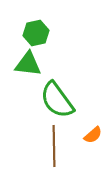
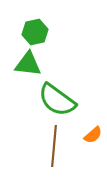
green hexagon: moved 1 px left, 1 px up
green semicircle: rotated 18 degrees counterclockwise
brown line: rotated 6 degrees clockwise
